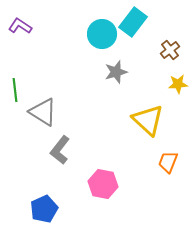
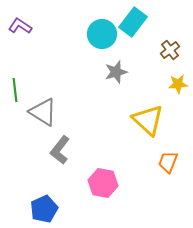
pink hexagon: moved 1 px up
